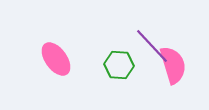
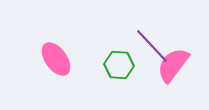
pink semicircle: rotated 126 degrees counterclockwise
